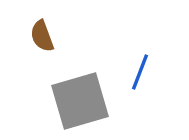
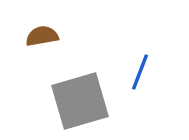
brown semicircle: rotated 100 degrees clockwise
